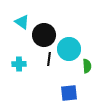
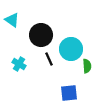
cyan triangle: moved 10 px left, 2 px up
black circle: moved 3 px left
cyan circle: moved 2 px right
black line: rotated 32 degrees counterclockwise
cyan cross: rotated 32 degrees clockwise
